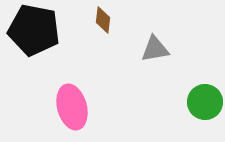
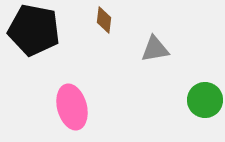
brown diamond: moved 1 px right
green circle: moved 2 px up
